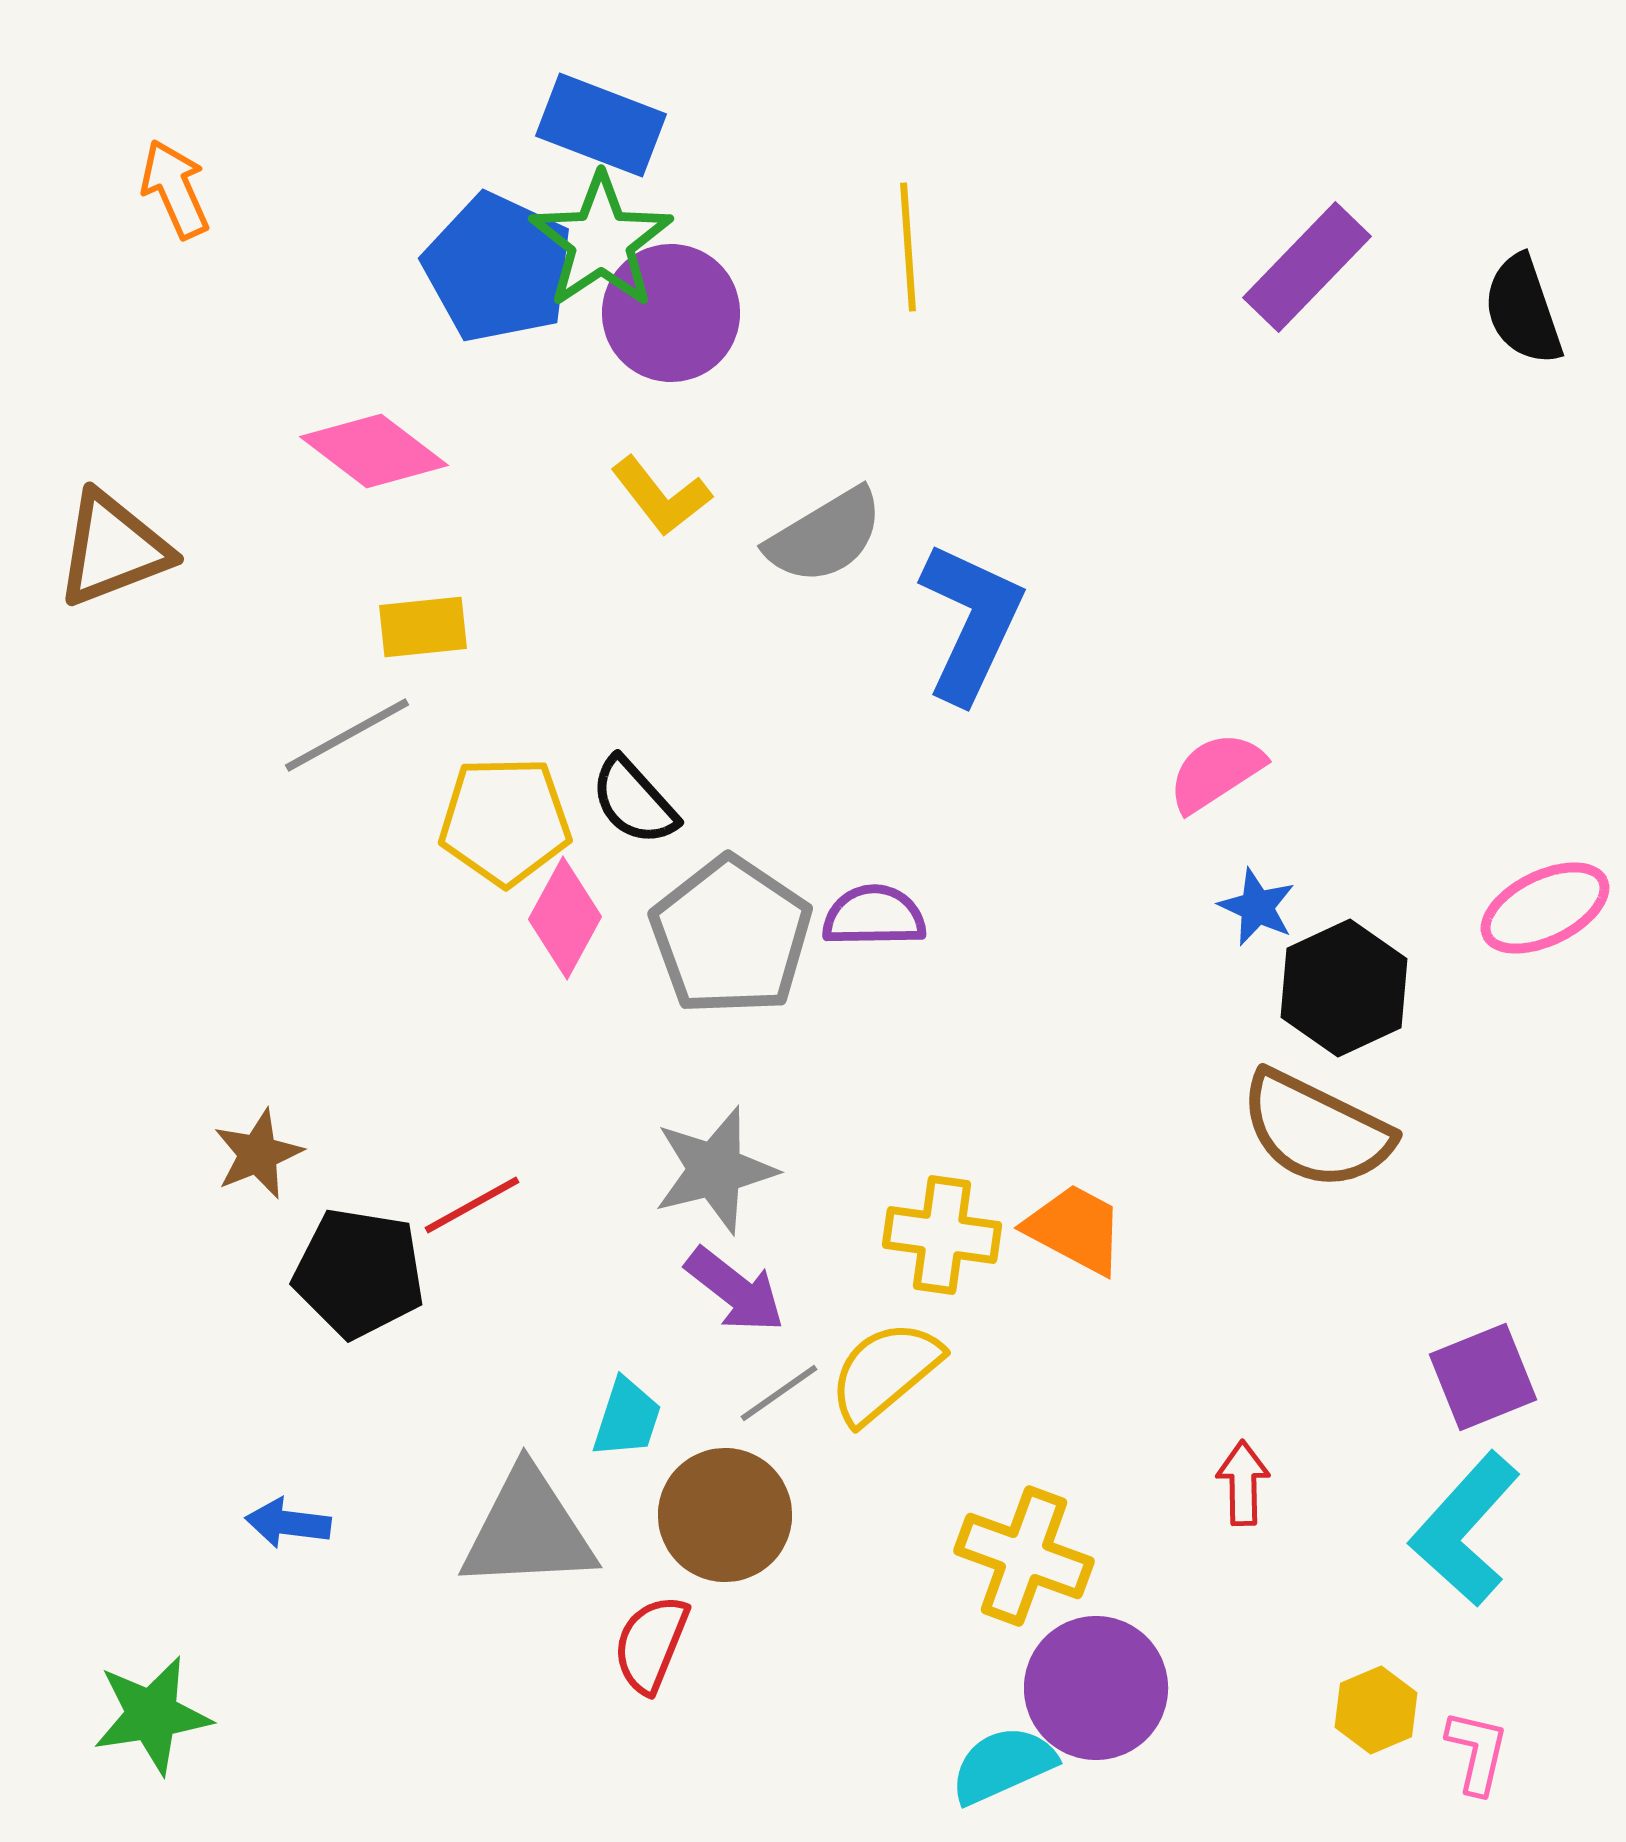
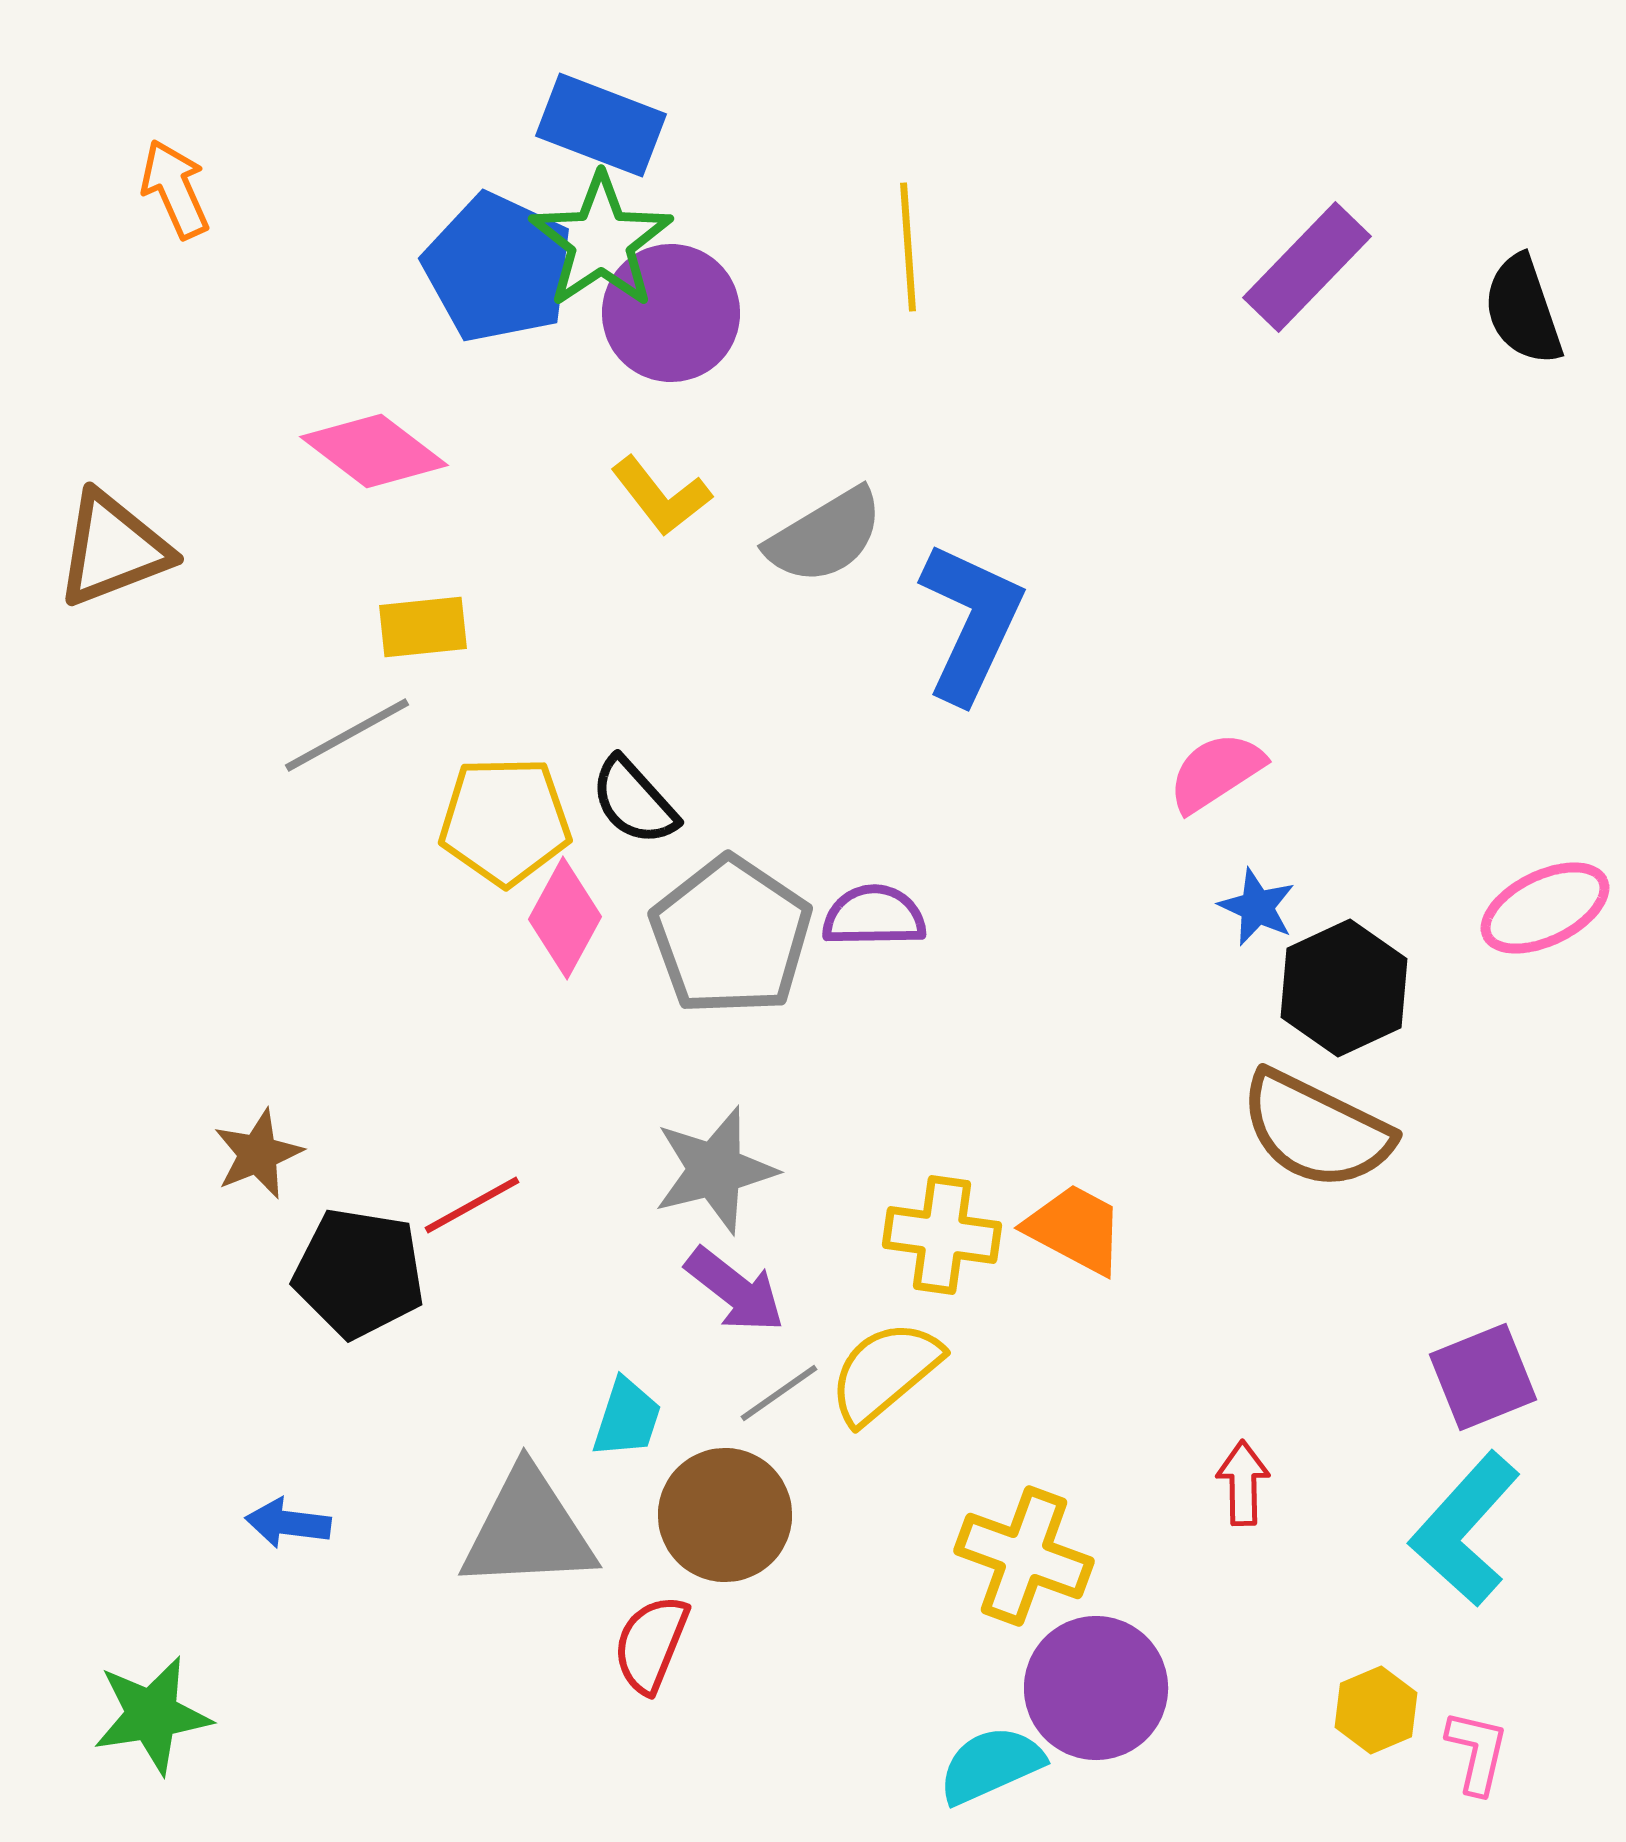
cyan semicircle at (1003, 1765): moved 12 px left
